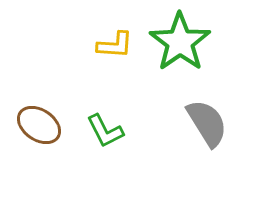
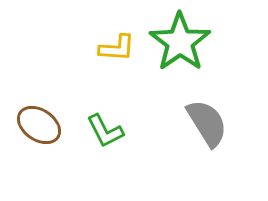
yellow L-shape: moved 2 px right, 3 px down
